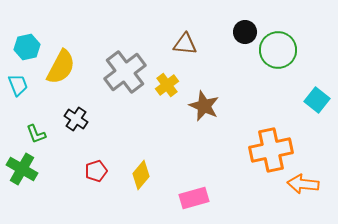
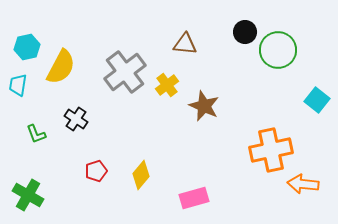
cyan trapezoid: rotated 150 degrees counterclockwise
green cross: moved 6 px right, 26 px down
